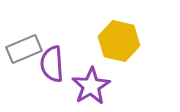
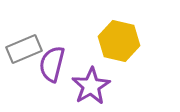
purple semicircle: rotated 18 degrees clockwise
